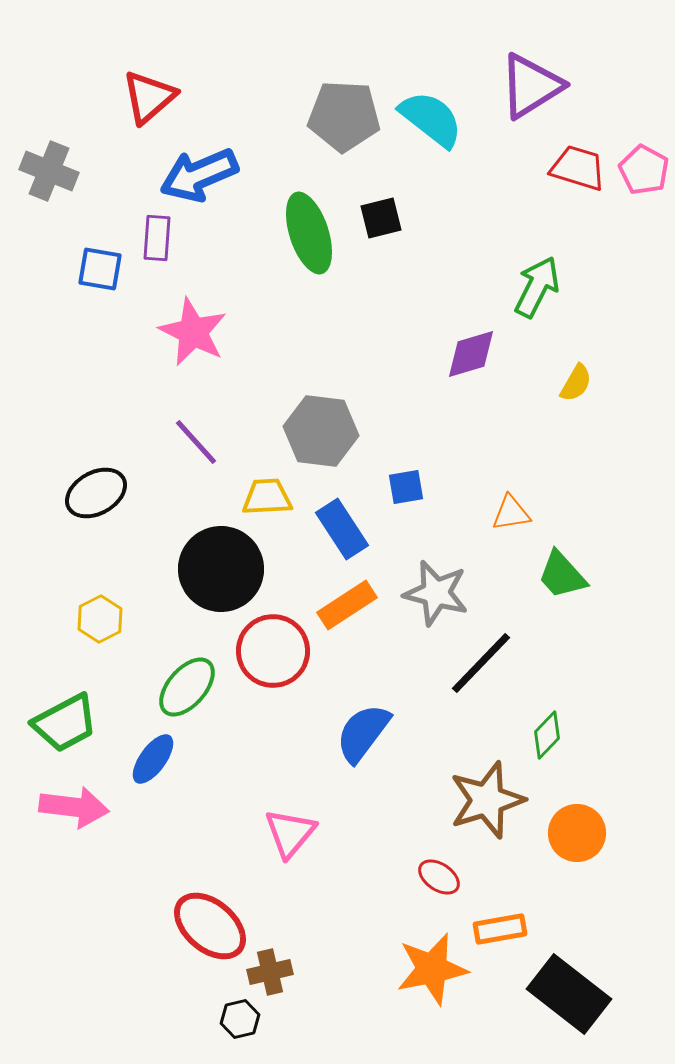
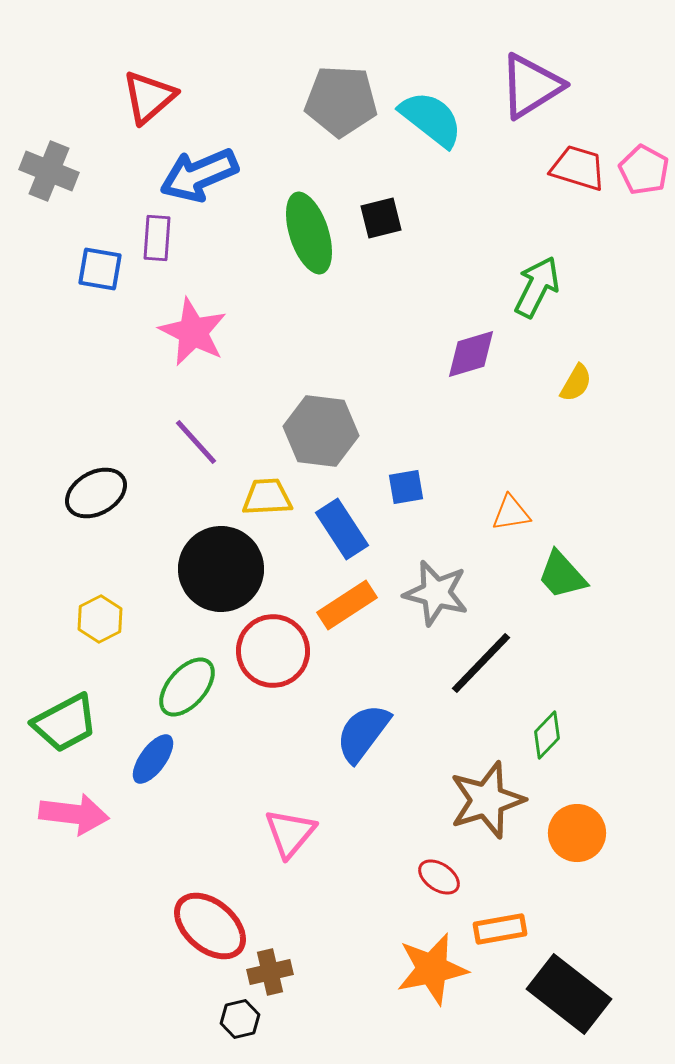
gray pentagon at (344, 116): moved 3 px left, 15 px up
pink arrow at (74, 807): moved 7 px down
